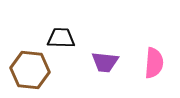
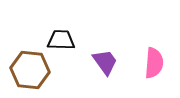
black trapezoid: moved 2 px down
purple trapezoid: rotated 132 degrees counterclockwise
